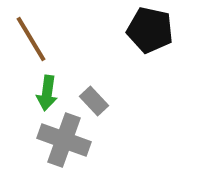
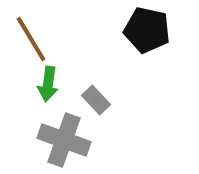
black pentagon: moved 3 px left
green arrow: moved 1 px right, 9 px up
gray rectangle: moved 2 px right, 1 px up
